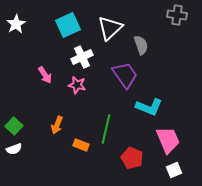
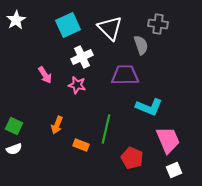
gray cross: moved 19 px left, 9 px down
white star: moved 4 px up
white triangle: rotated 32 degrees counterclockwise
purple trapezoid: rotated 56 degrees counterclockwise
green square: rotated 18 degrees counterclockwise
